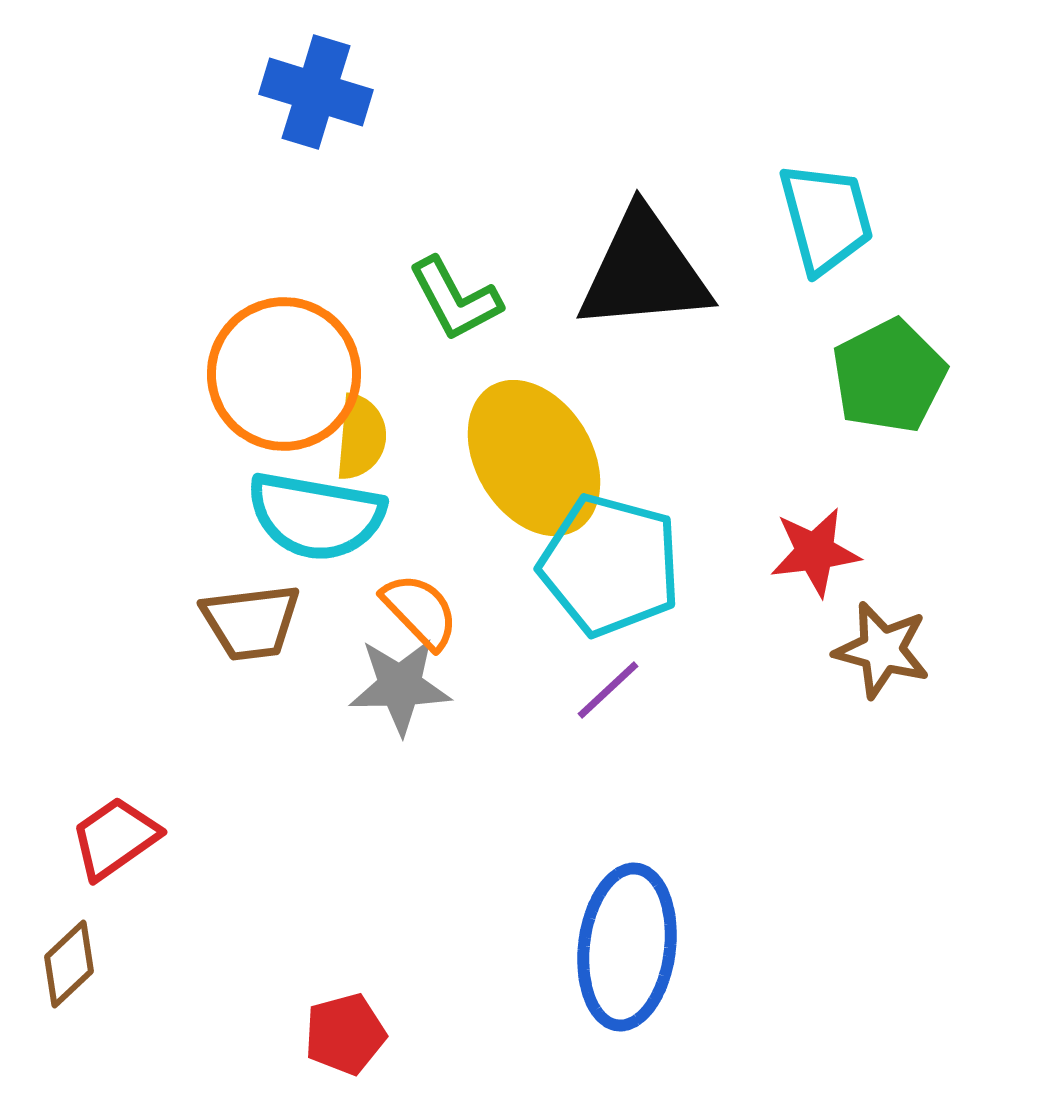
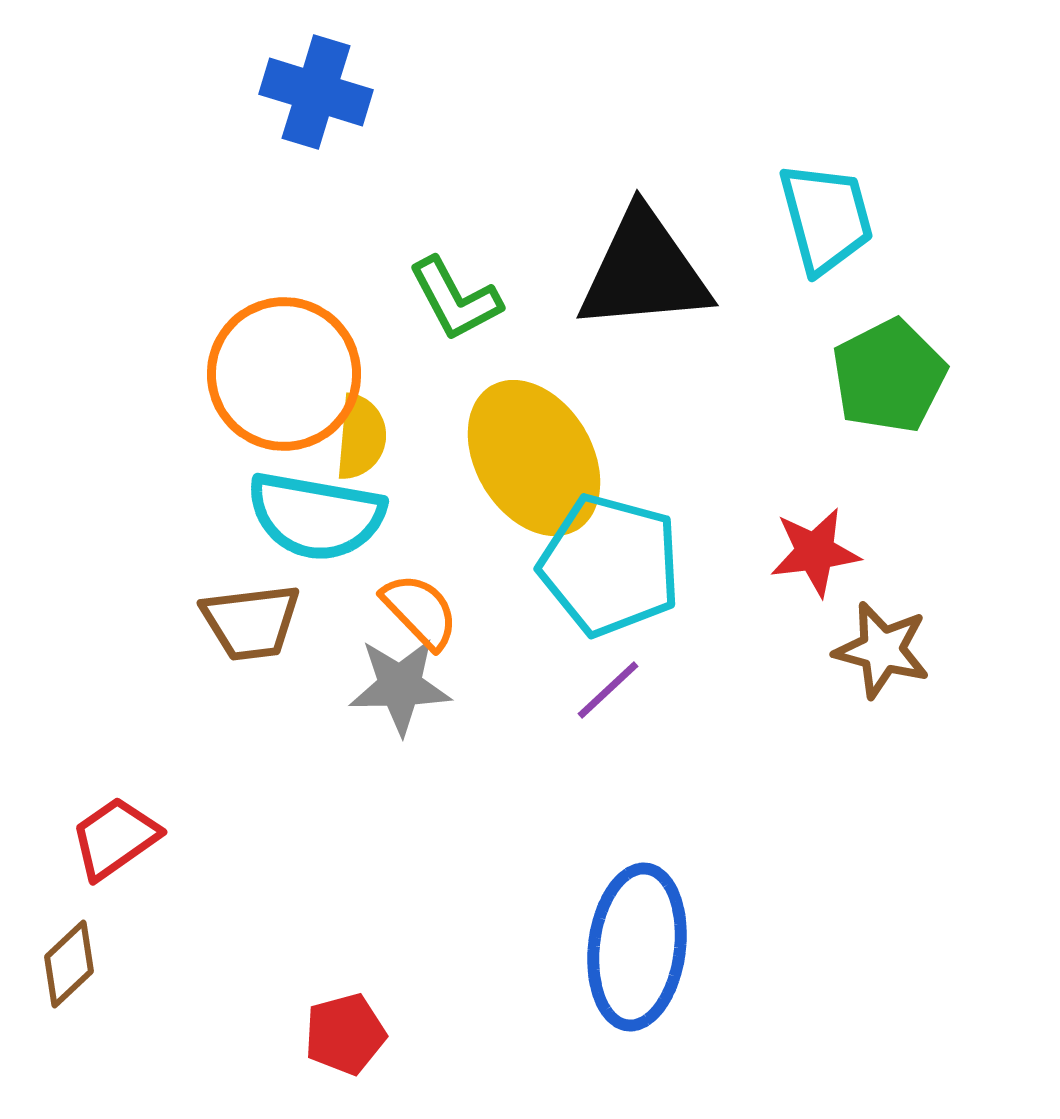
blue ellipse: moved 10 px right
